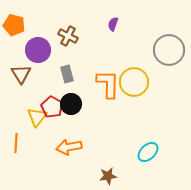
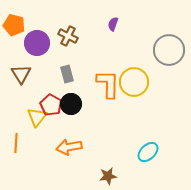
purple circle: moved 1 px left, 7 px up
red pentagon: moved 1 px left, 2 px up
